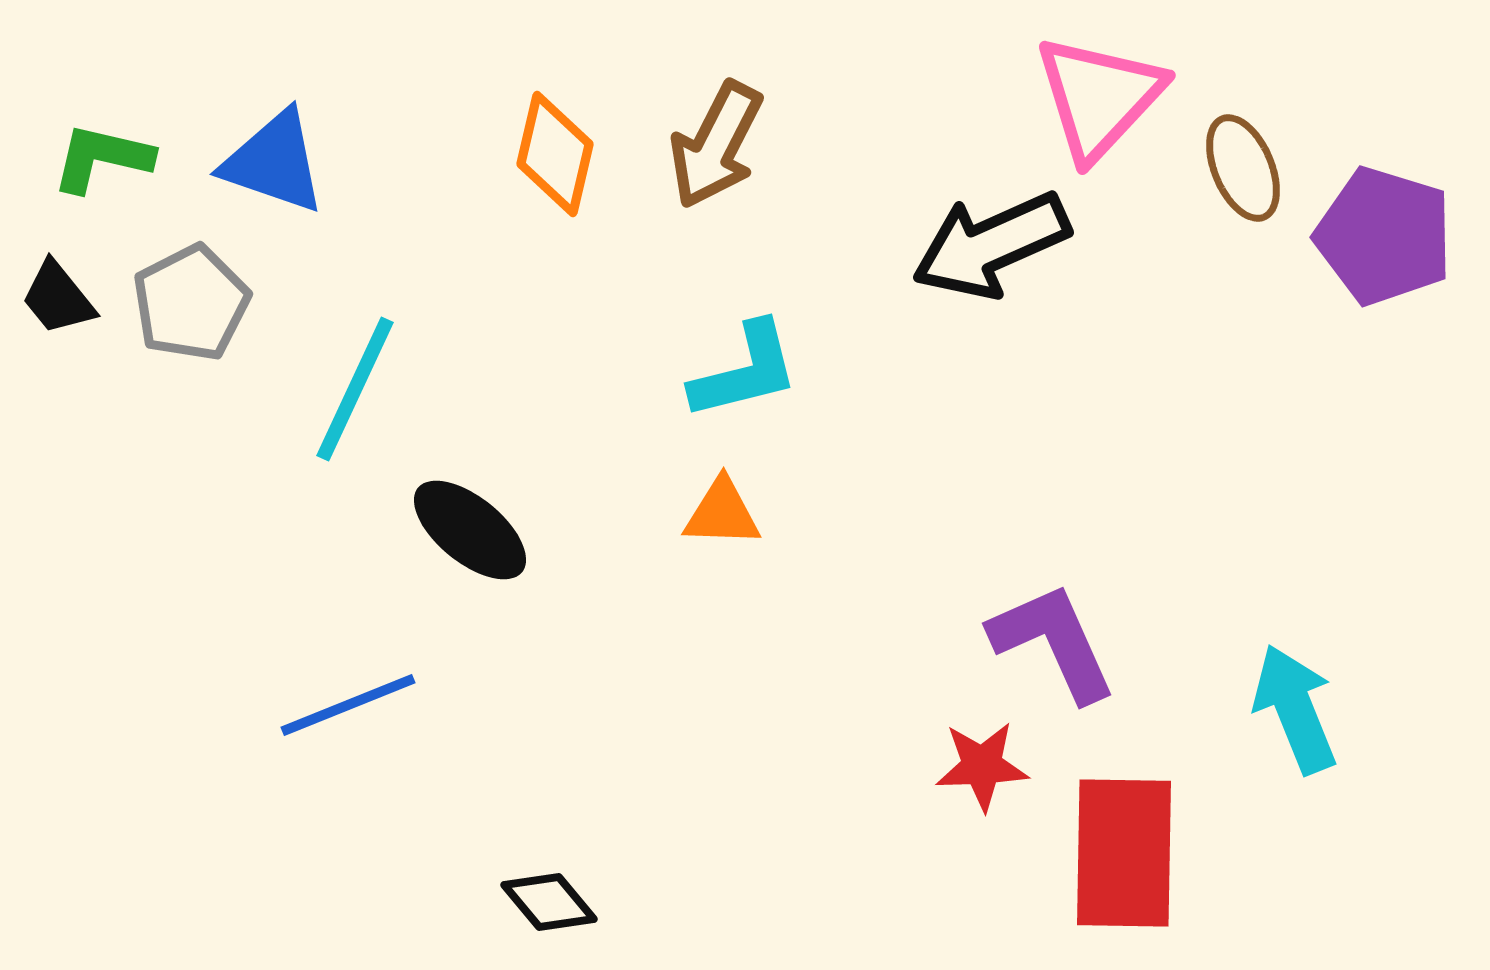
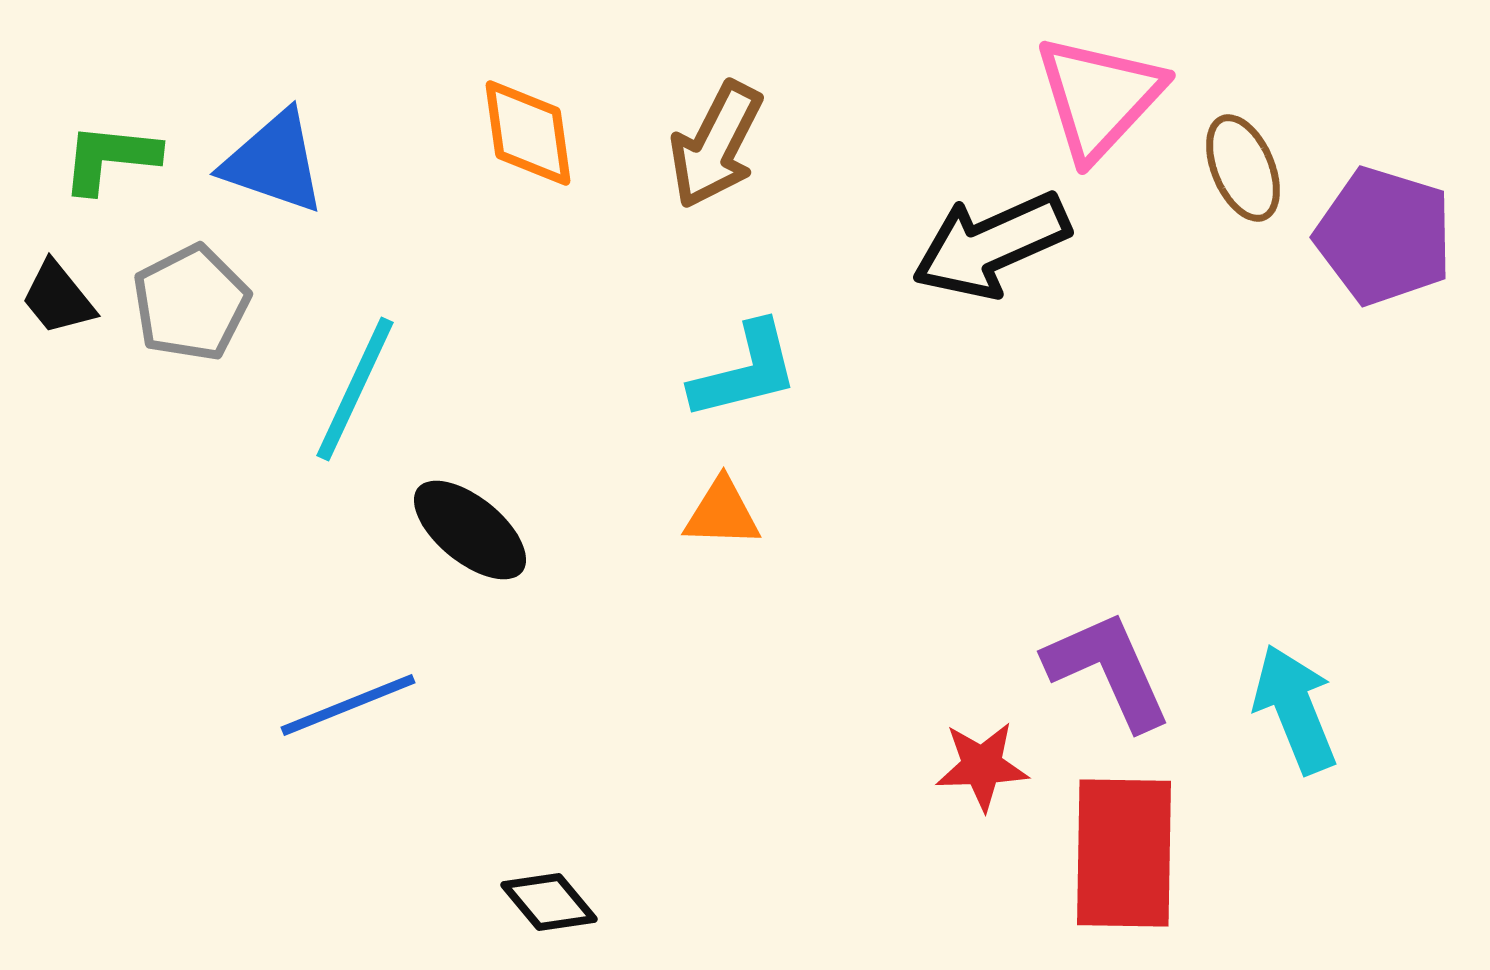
orange diamond: moved 27 px left, 21 px up; rotated 21 degrees counterclockwise
green L-shape: moved 8 px right; rotated 7 degrees counterclockwise
purple L-shape: moved 55 px right, 28 px down
